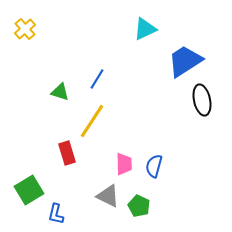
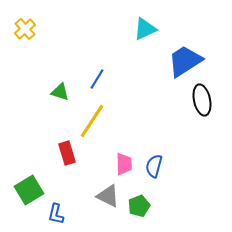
green pentagon: rotated 25 degrees clockwise
